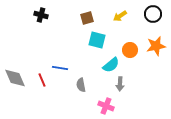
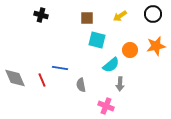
brown square: rotated 16 degrees clockwise
